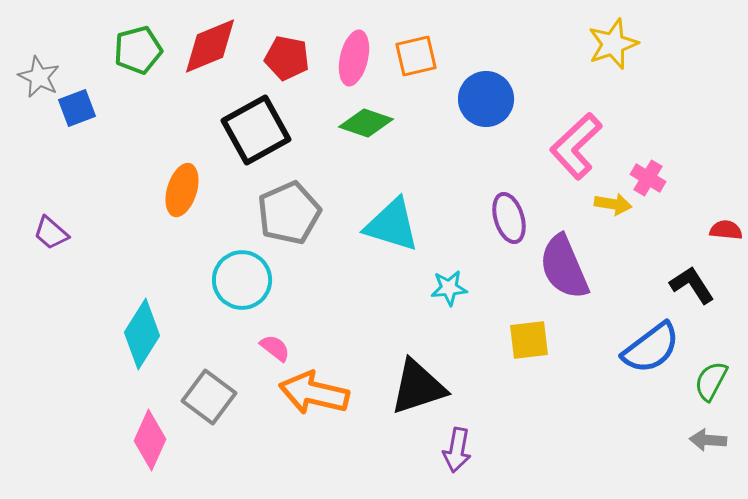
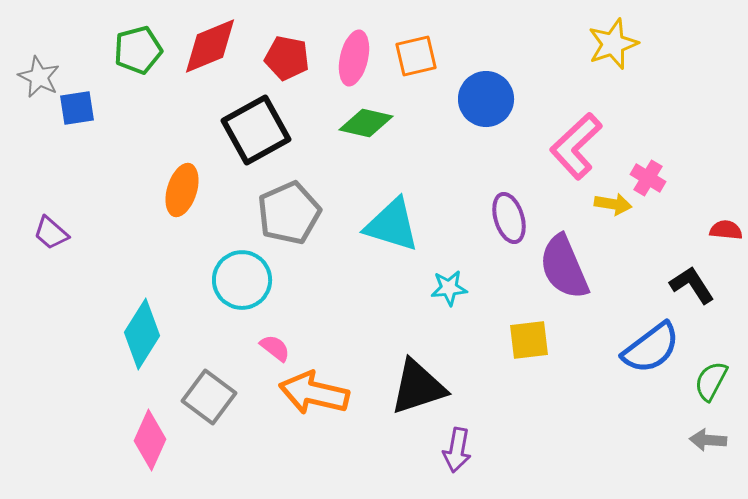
blue square: rotated 12 degrees clockwise
green diamond: rotated 6 degrees counterclockwise
